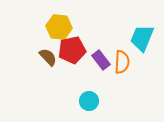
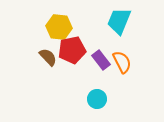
cyan trapezoid: moved 23 px left, 17 px up
orange semicircle: rotated 30 degrees counterclockwise
cyan circle: moved 8 px right, 2 px up
